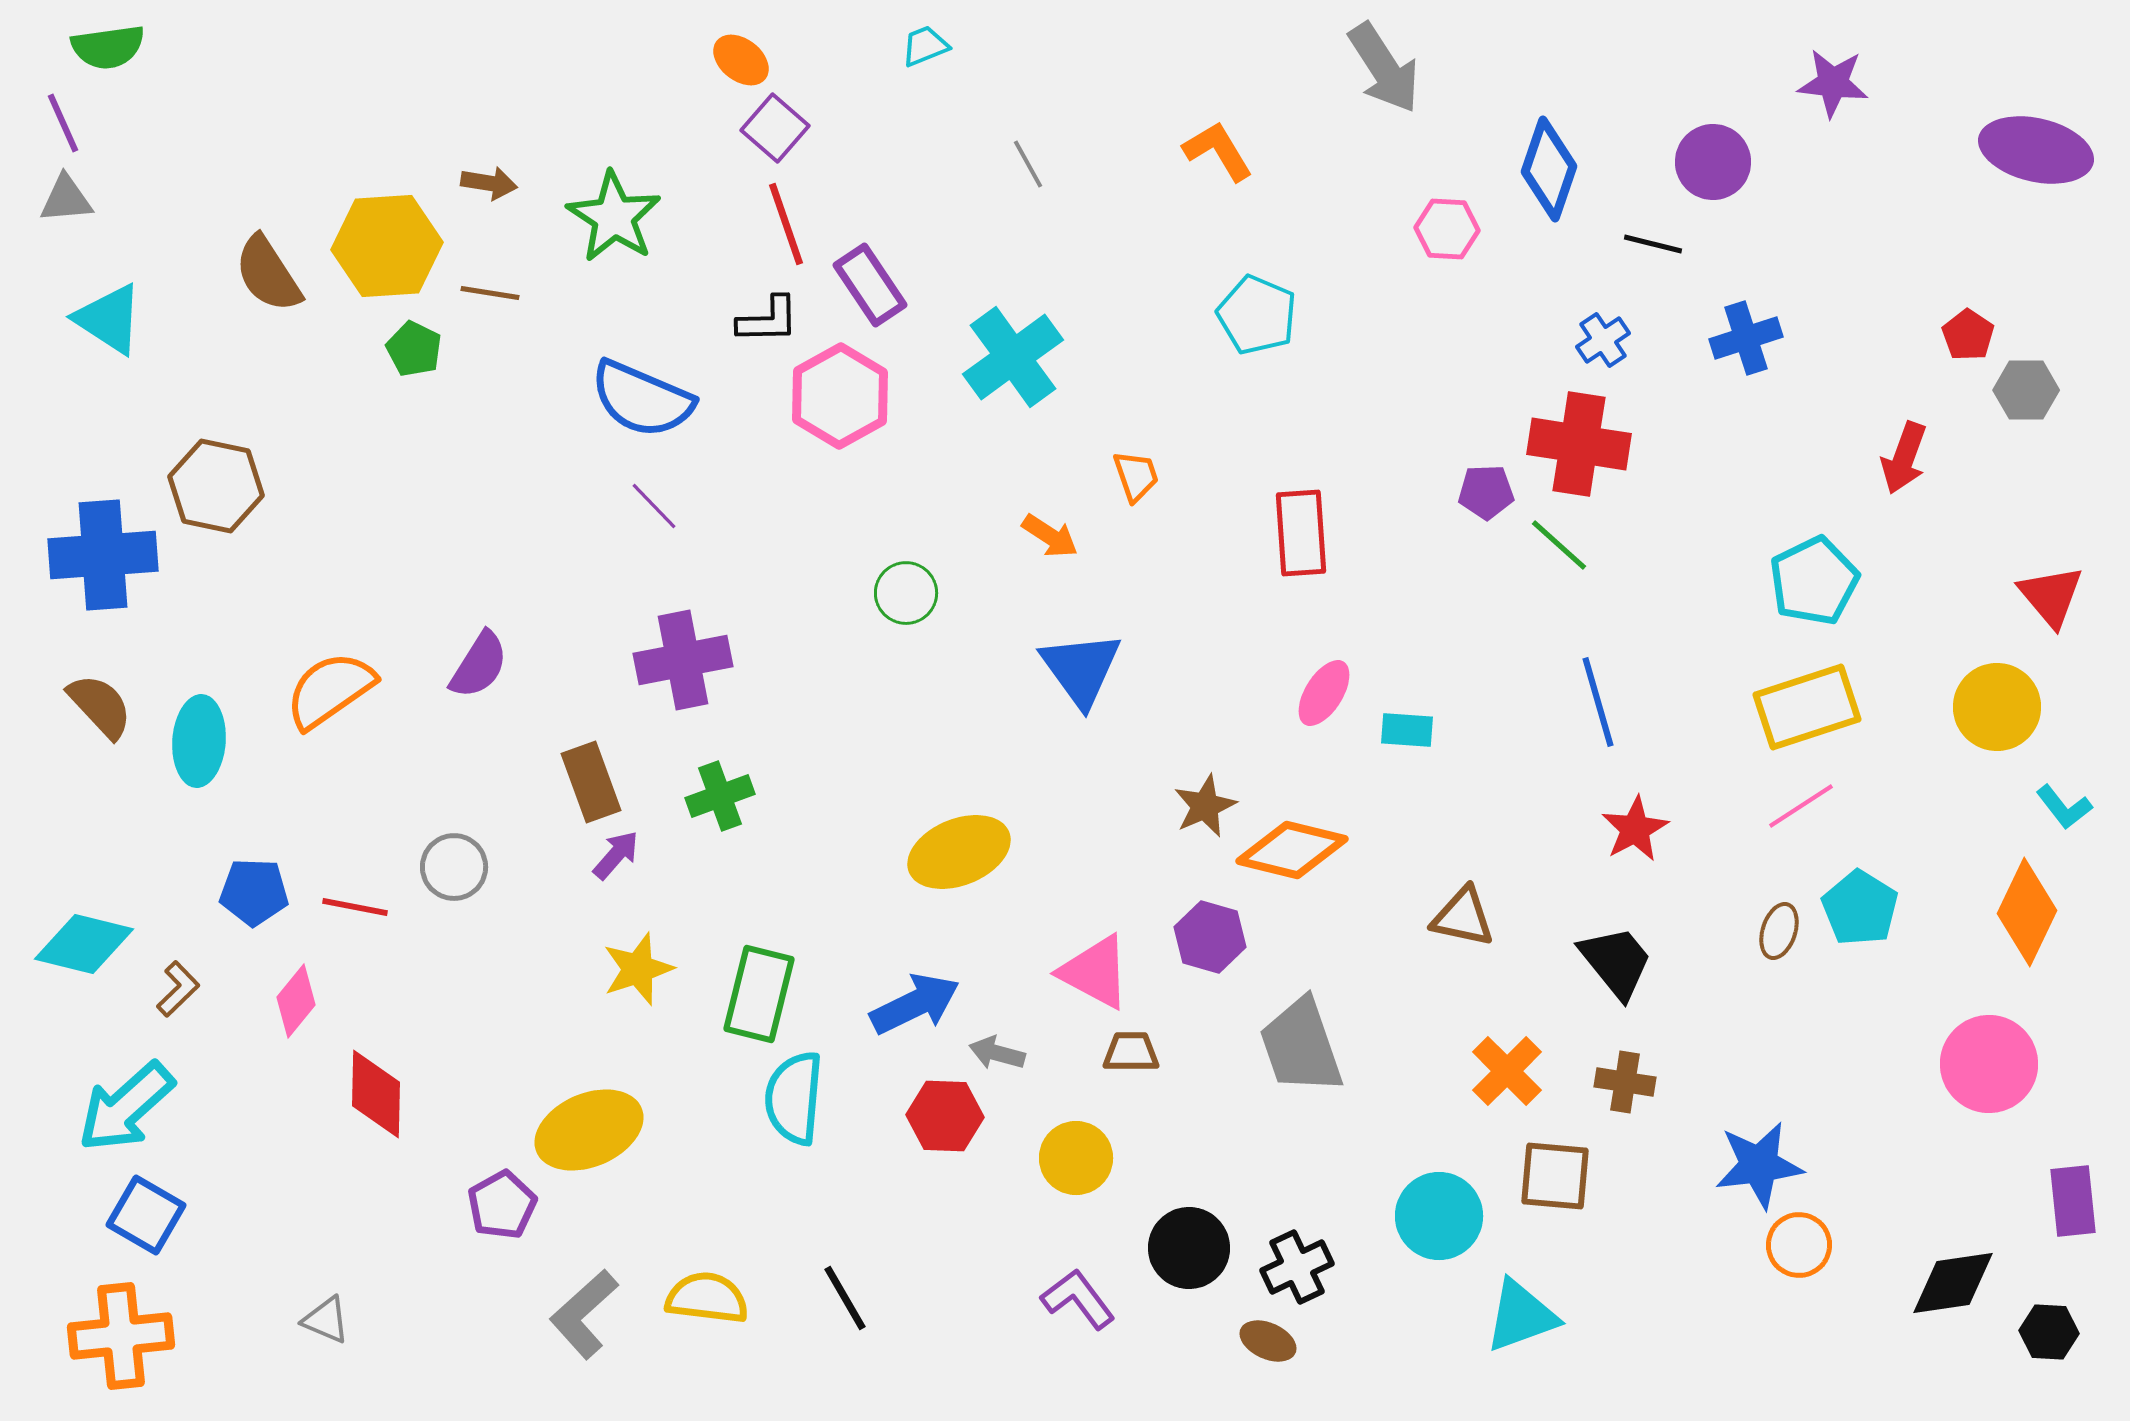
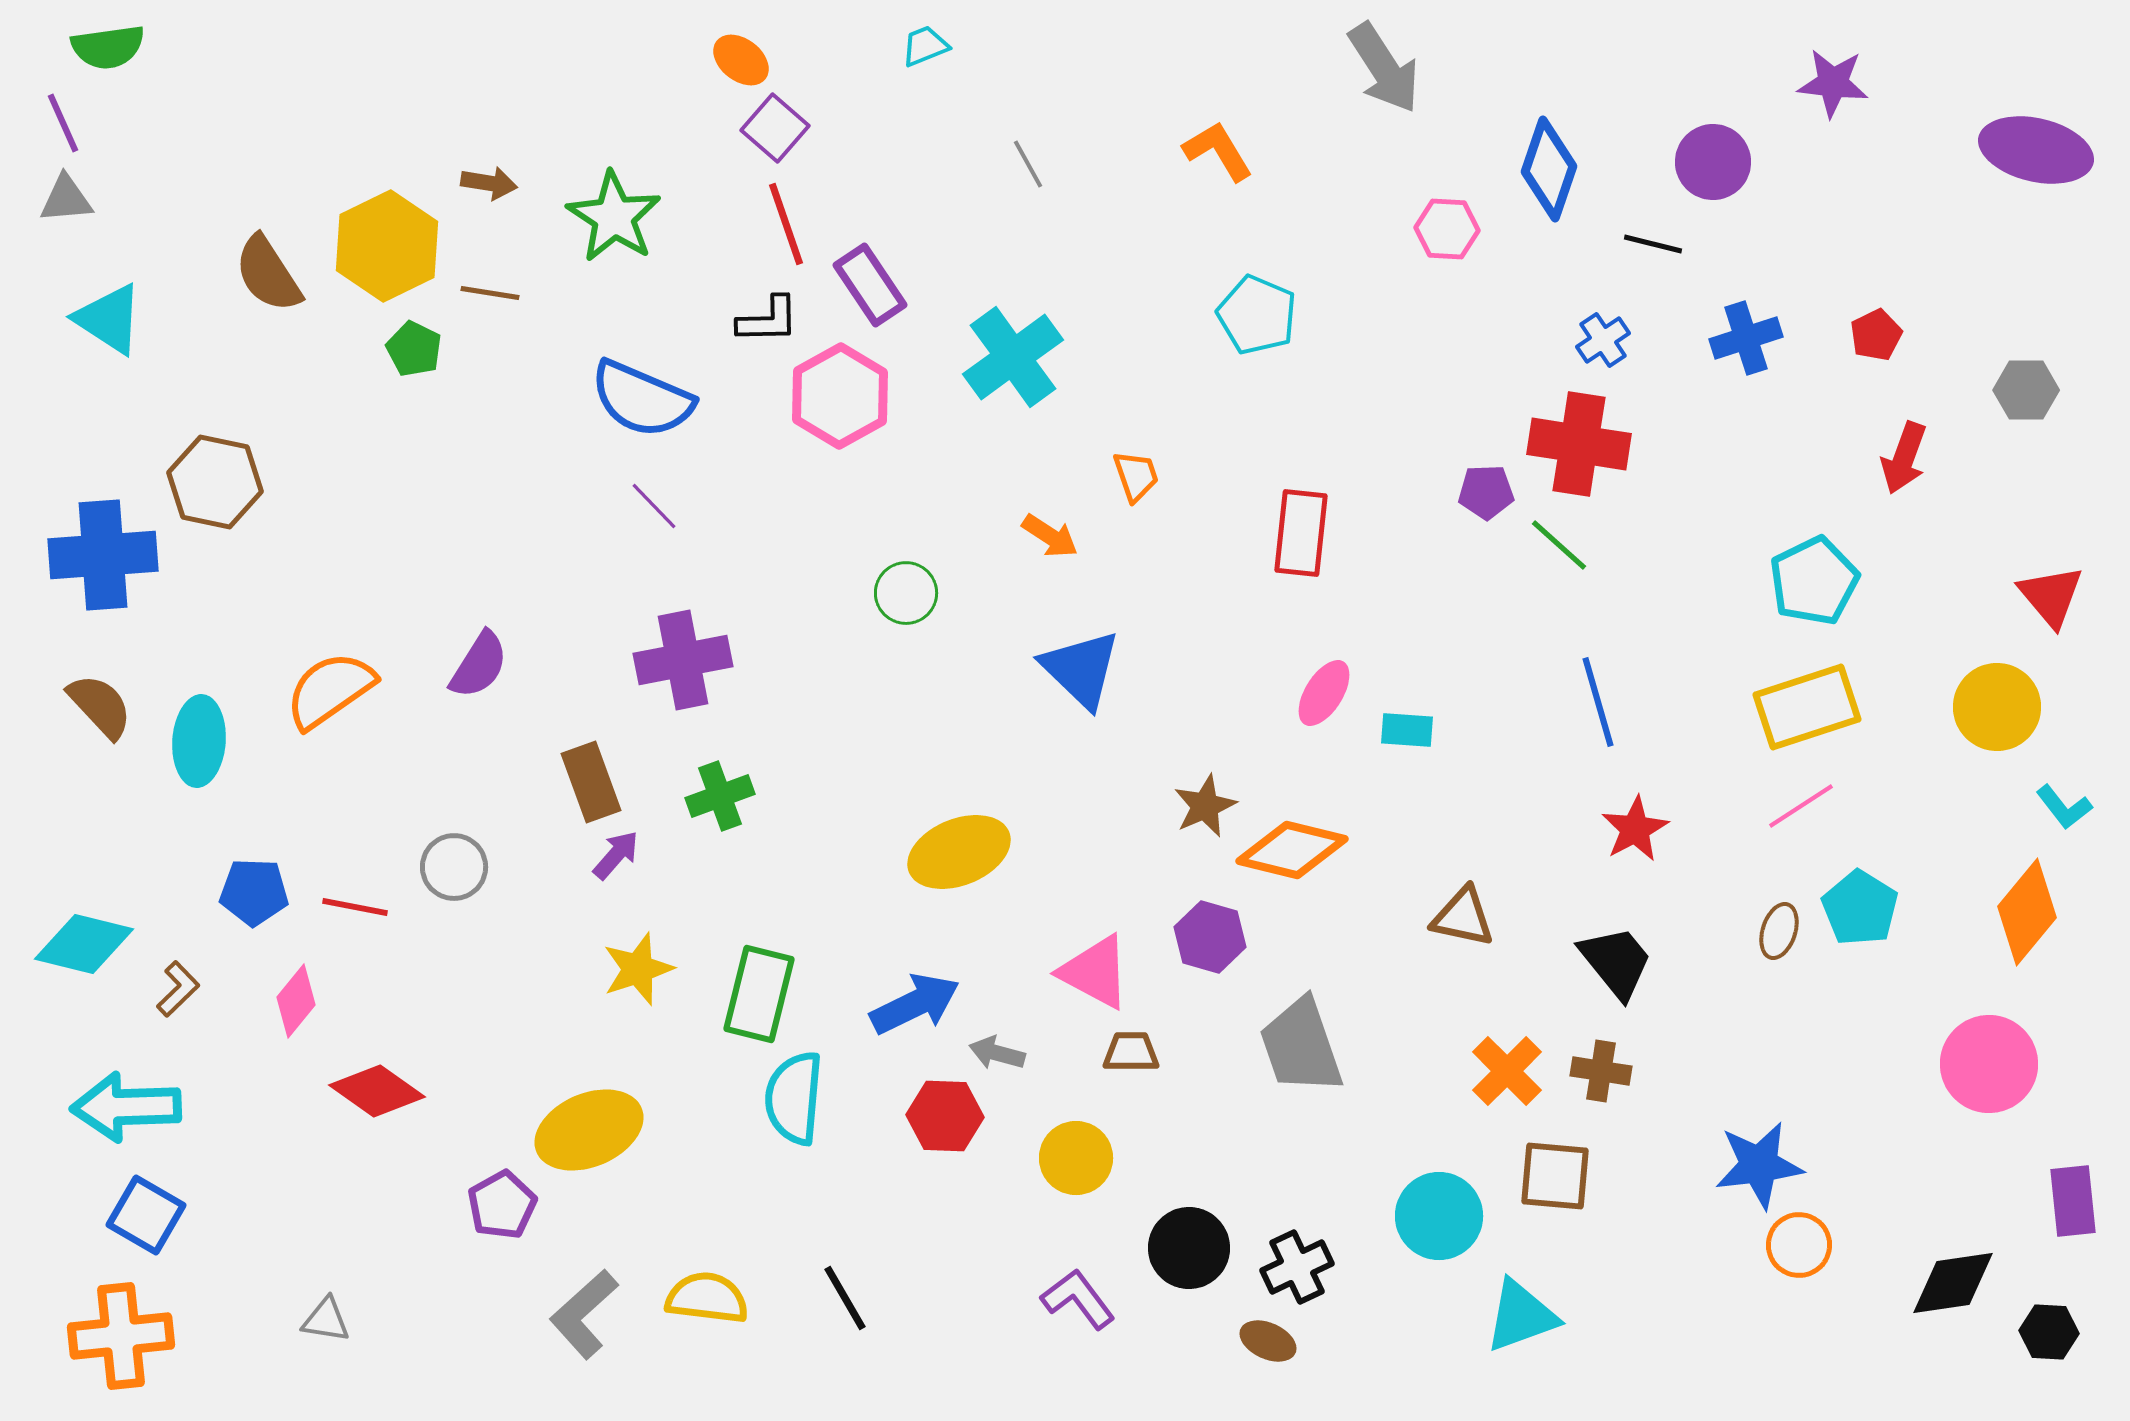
yellow hexagon at (387, 246): rotated 22 degrees counterclockwise
red pentagon at (1968, 335): moved 92 px left; rotated 12 degrees clockwise
brown hexagon at (216, 486): moved 1 px left, 4 px up
red rectangle at (1301, 533): rotated 10 degrees clockwise
blue triangle at (1081, 669): rotated 10 degrees counterclockwise
orange diamond at (2027, 912): rotated 14 degrees clockwise
brown cross at (1625, 1082): moved 24 px left, 11 px up
red diamond at (376, 1094): moved 1 px right, 3 px up; rotated 56 degrees counterclockwise
cyan arrow at (126, 1107): rotated 40 degrees clockwise
gray triangle at (326, 1320): rotated 14 degrees counterclockwise
